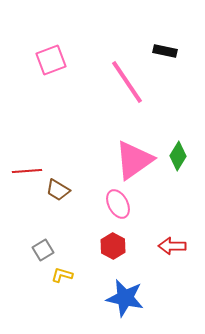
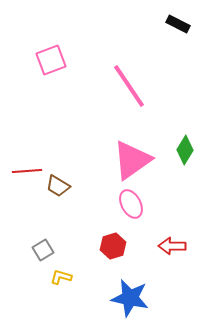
black rectangle: moved 13 px right, 27 px up; rotated 15 degrees clockwise
pink line: moved 2 px right, 4 px down
green diamond: moved 7 px right, 6 px up
pink triangle: moved 2 px left
brown trapezoid: moved 4 px up
pink ellipse: moved 13 px right
red hexagon: rotated 15 degrees clockwise
yellow L-shape: moved 1 px left, 2 px down
blue star: moved 5 px right
